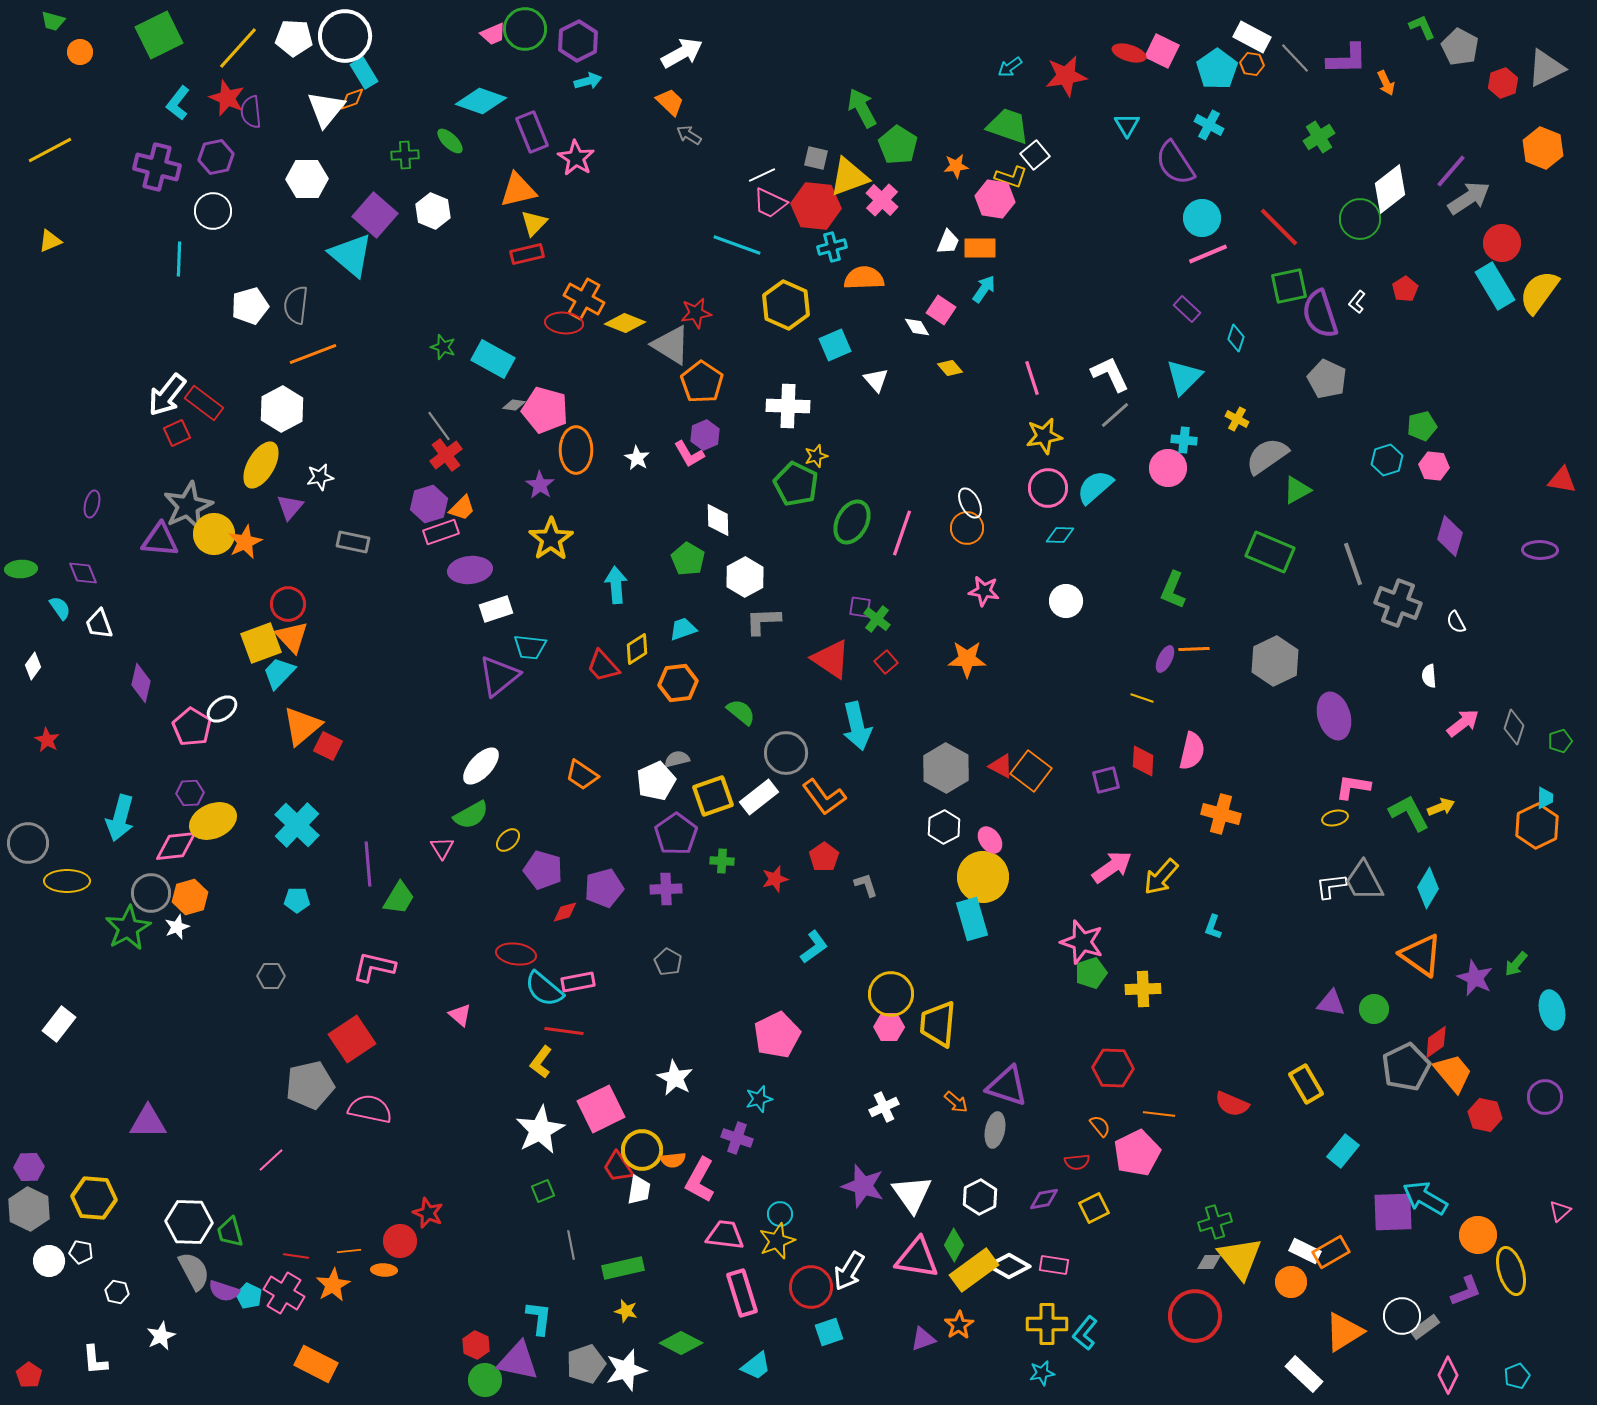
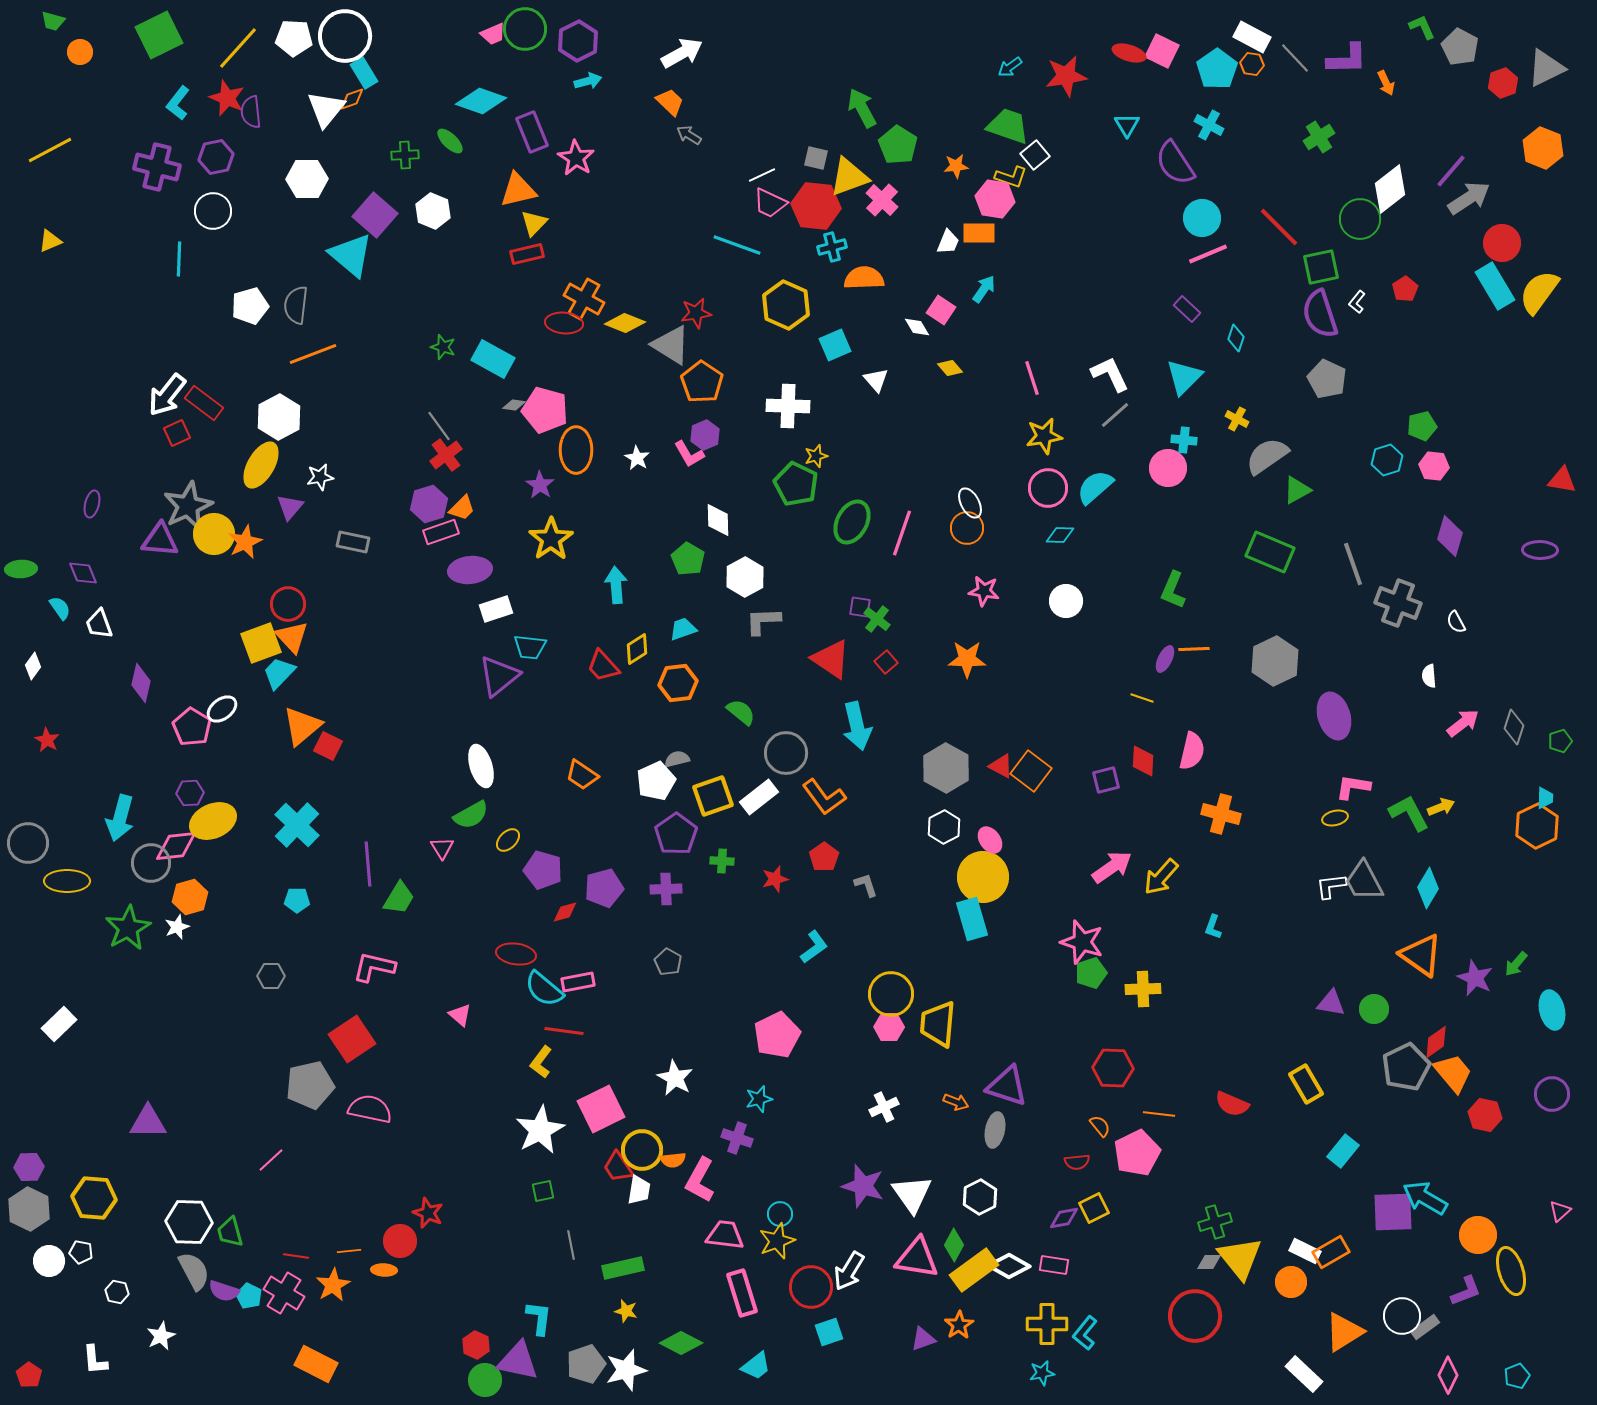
orange rectangle at (980, 248): moved 1 px left, 15 px up
green square at (1289, 286): moved 32 px right, 19 px up
white hexagon at (282, 409): moved 3 px left, 8 px down
white ellipse at (481, 766): rotated 60 degrees counterclockwise
gray circle at (151, 893): moved 30 px up
white rectangle at (59, 1024): rotated 8 degrees clockwise
purple circle at (1545, 1097): moved 7 px right, 3 px up
orange arrow at (956, 1102): rotated 20 degrees counterclockwise
green square at (543, 1191): rotated 10 degrees clockwise
purple diamond at (1044, 1199): moved 20 px right, 19 px down
